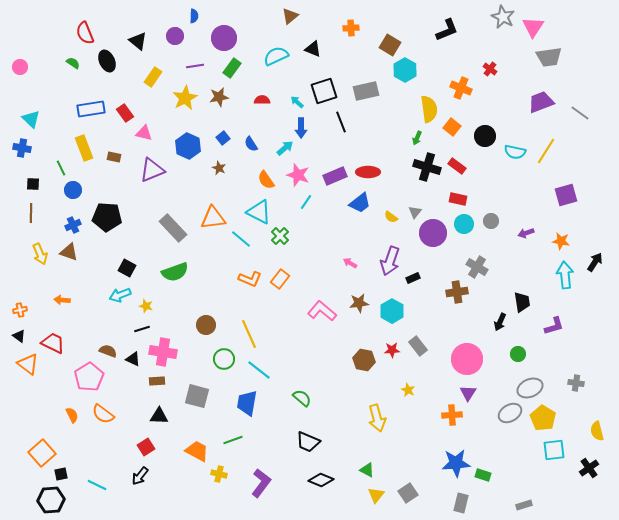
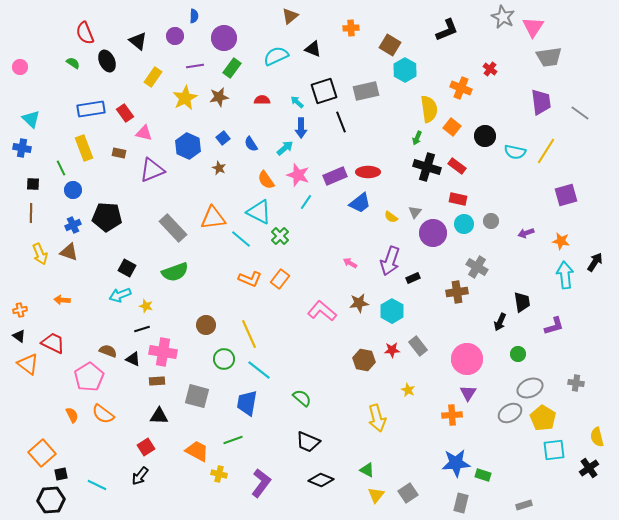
purple trapezoid at (541, 102): rotated 104 degrees clockwise
brown rectangle at (114, 157): moved 5 px right, 4 px up
yellow semicircle at (597, 431): moved 6 px down
